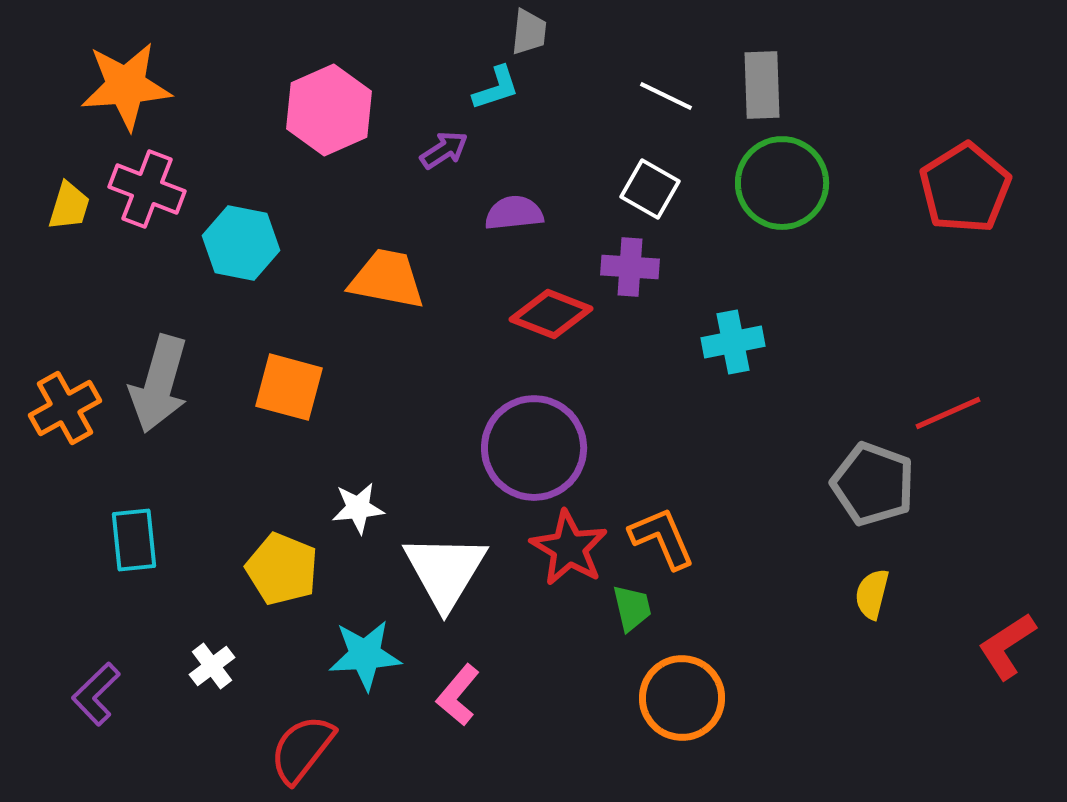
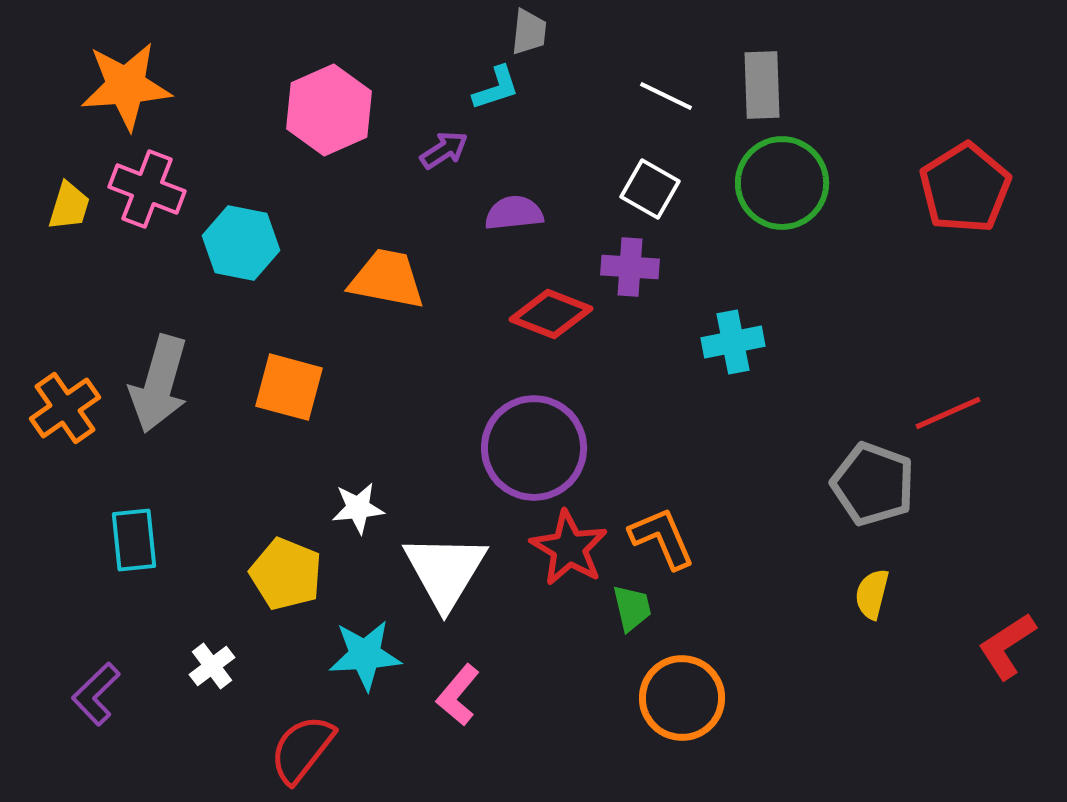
orange cross: rotated 6 degrees counterclockwise
yellow pentagon: moved 4 px right, 5 px down
